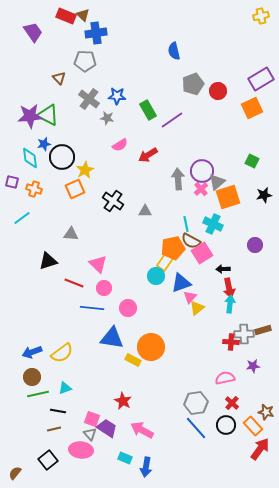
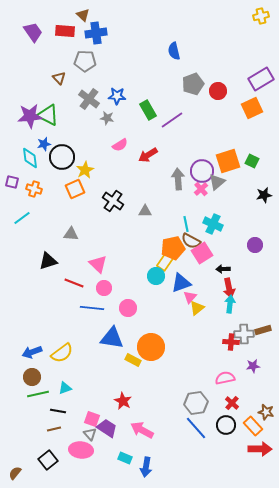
red rectangle at (66, 16): moved 1 px left, 15 px down; rotated 18 degrees counterclockwise
orange square at (228, 197): moved 36 px up
red arrow at (260, 449): rotated 55 degrees clockwise
